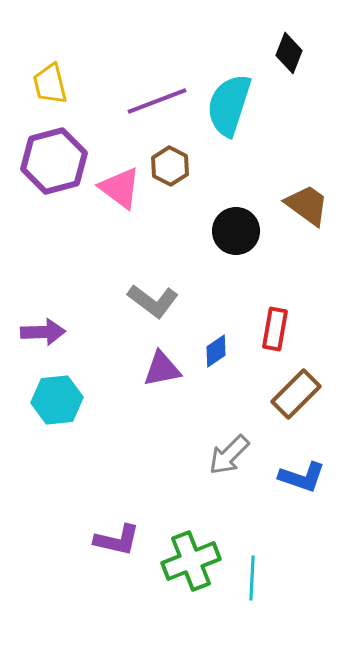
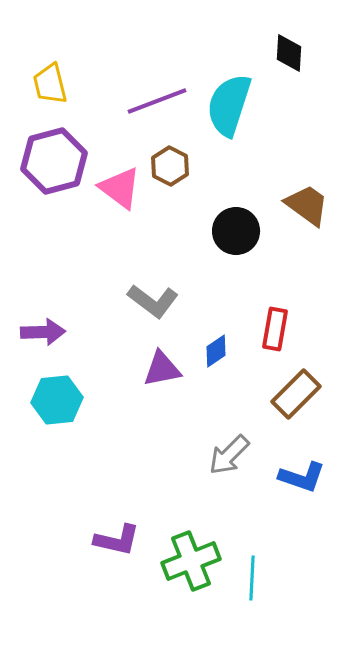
black diamond: rotated 18 degrees counterclockwise
